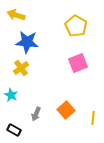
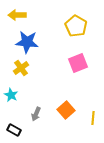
yellow arrow: moved 1 px right; rotated 18 degrees counterclockwise
